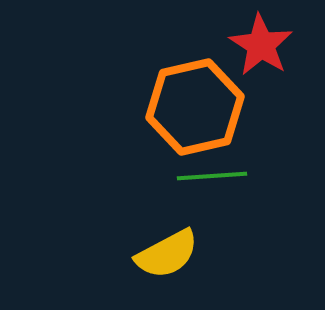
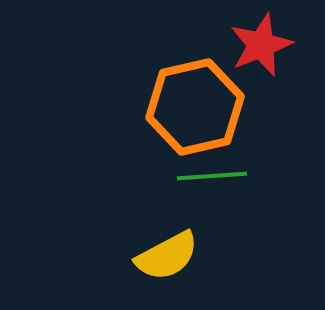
red star: rotated 18 degrees clockwise
yellow semicircle: moved 2 px down
